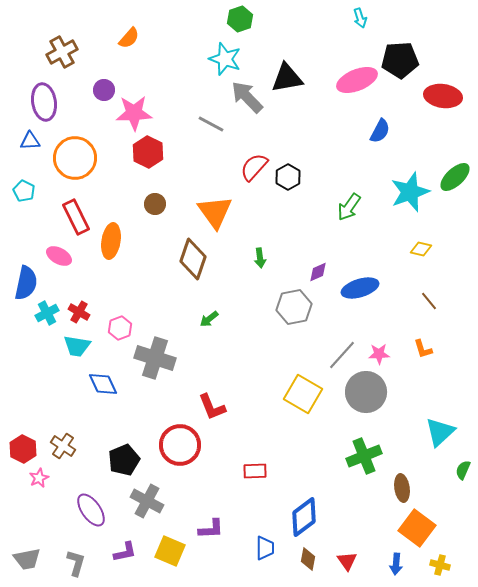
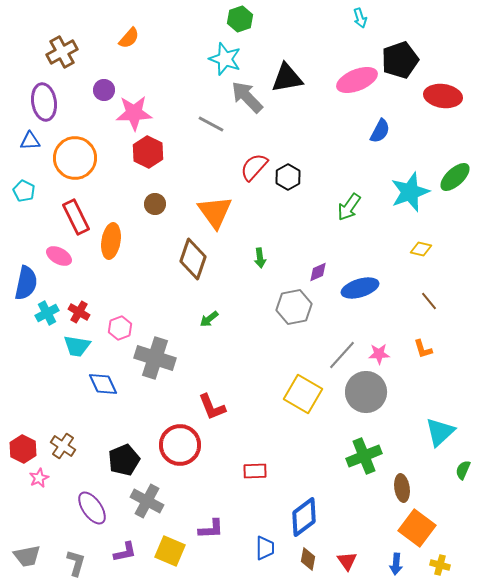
black pentagon at (400, 60): rotated 15 degrees counterclockwise
purple ellipse at (91, 510): moved 1 px right, 2 px up
gray trapezoid at (27, 559): moved 3 px up
